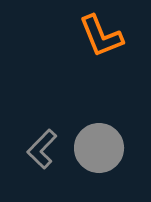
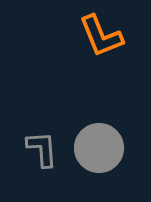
gray L-shape: rotated 132 degrees clockwise
